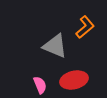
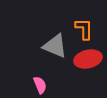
orange L-shape: moved 1 px left, 2 px down; rotated 50 degrees counterclockwise
red ellipse: moved 14 px right, 21 px up
